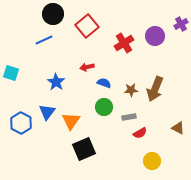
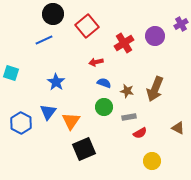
red arrow: moved 9 px right, 5 px up
brown star: moved 4 px left, 1 px down; rotated 16 degrees clockwise
blue triangle: moved 1 px right
